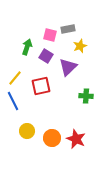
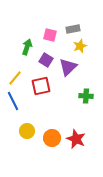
gray rectangle: moved 5 px right
purple square: moved 4 px down
